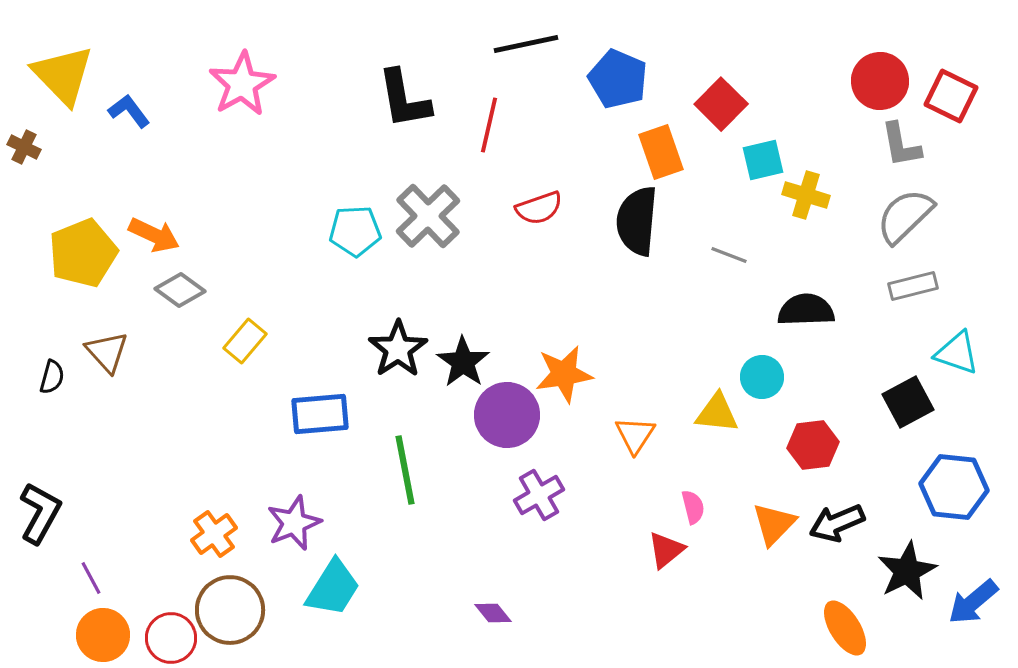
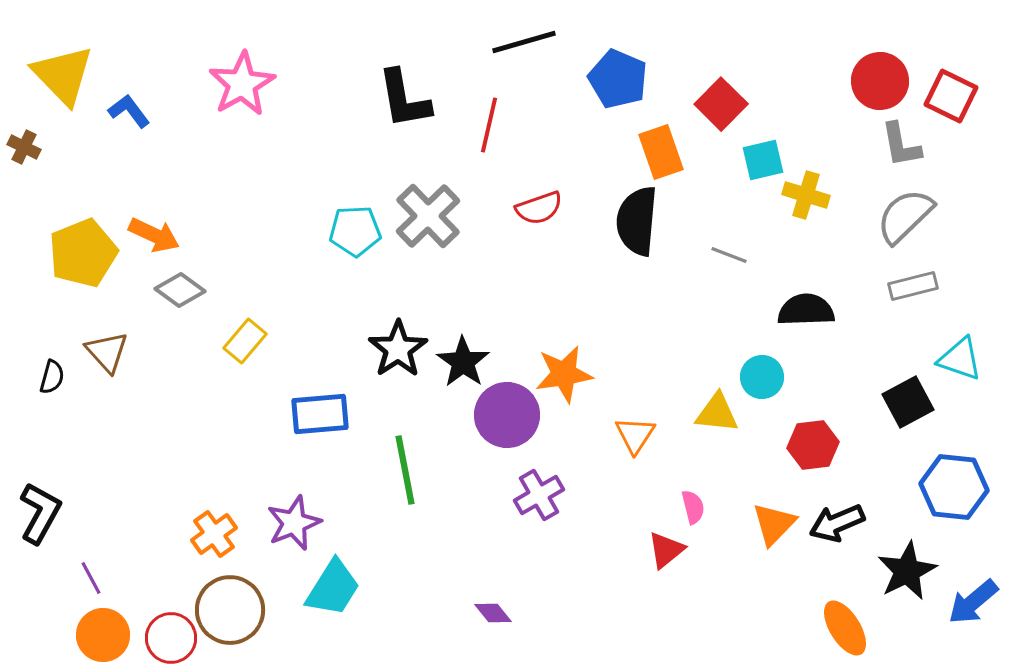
black line at (526, 44): moved 2 px left, 2 px up; rotated 4 degrees counterclockwise
cyan triangle at (957, 353): moved 3 px right, 6 px down
